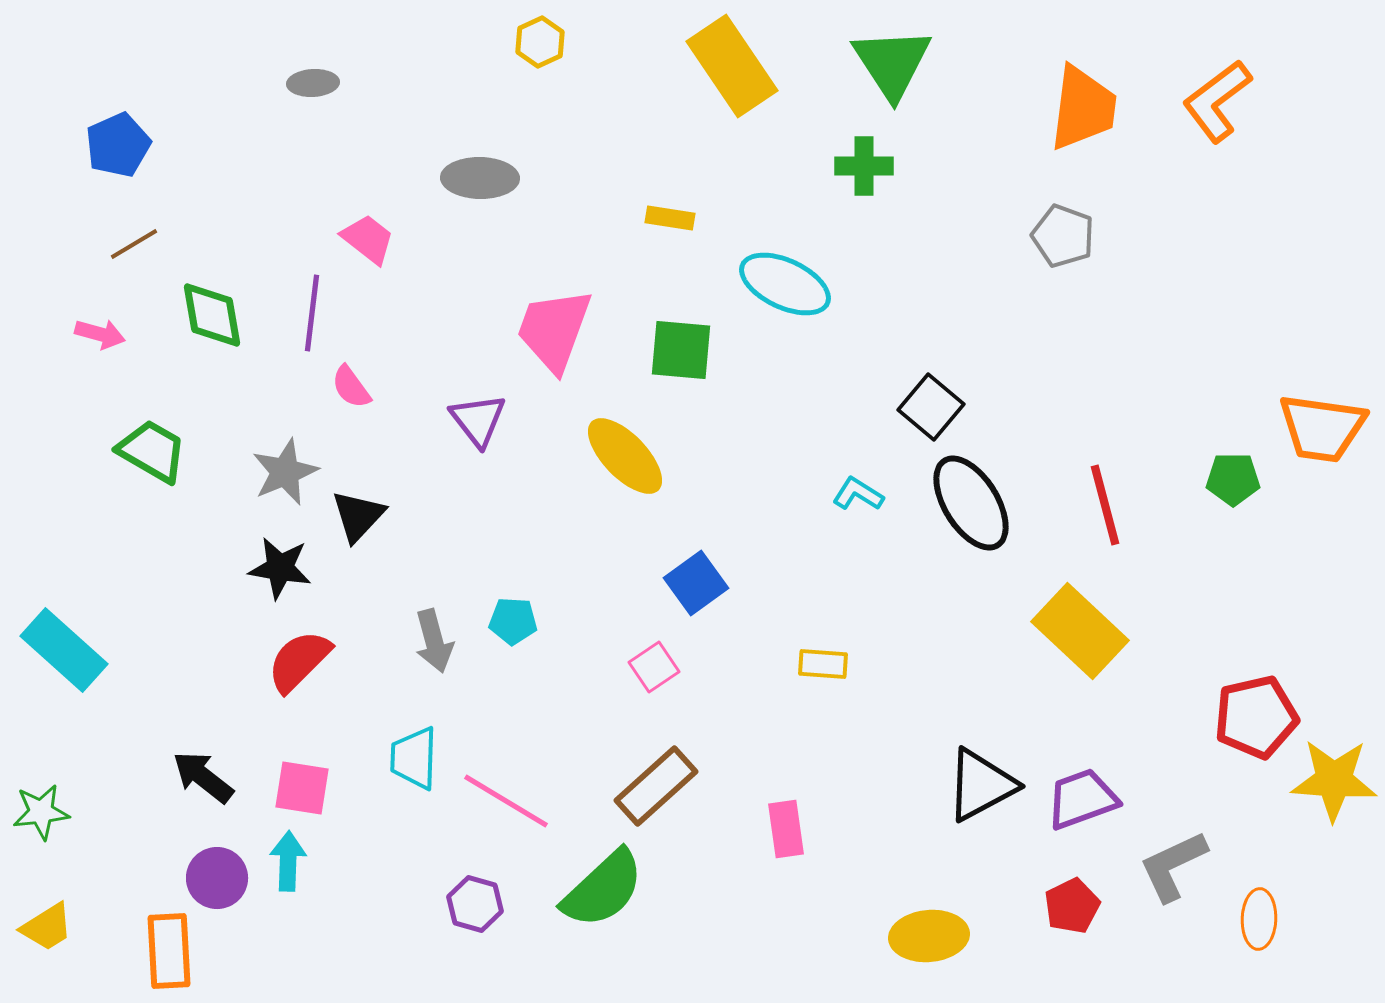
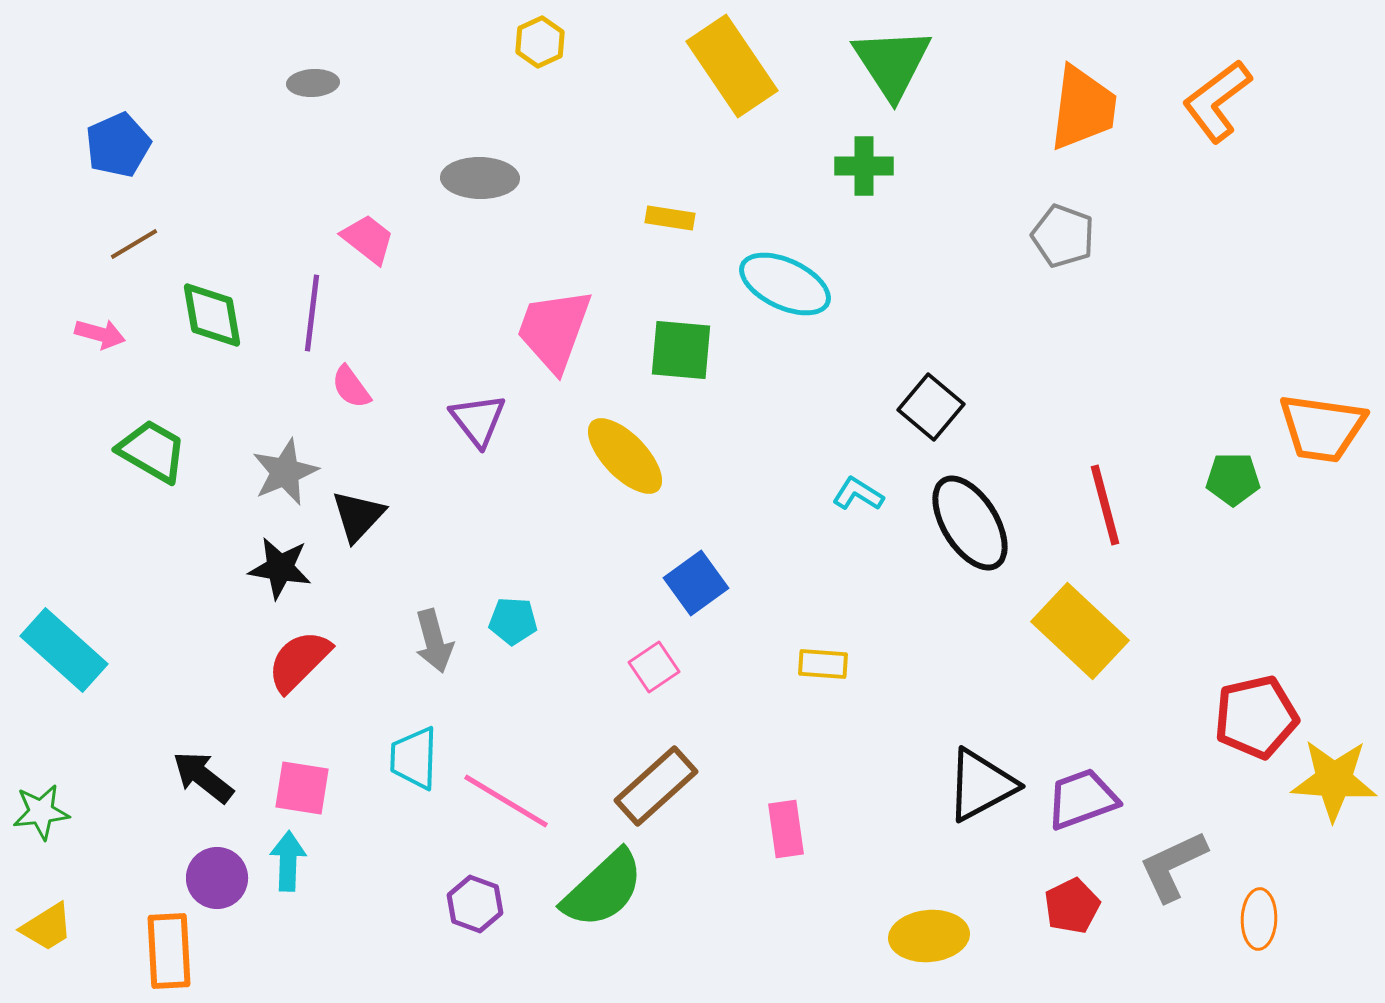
black ellipse at (971, 503): moved 1 px left, 20 px down
purple hexagon at (475, 904): rotated 4 degrees clockwise
